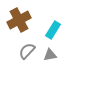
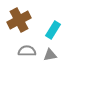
gray semicircle: rotated 48 degrees clockwise
